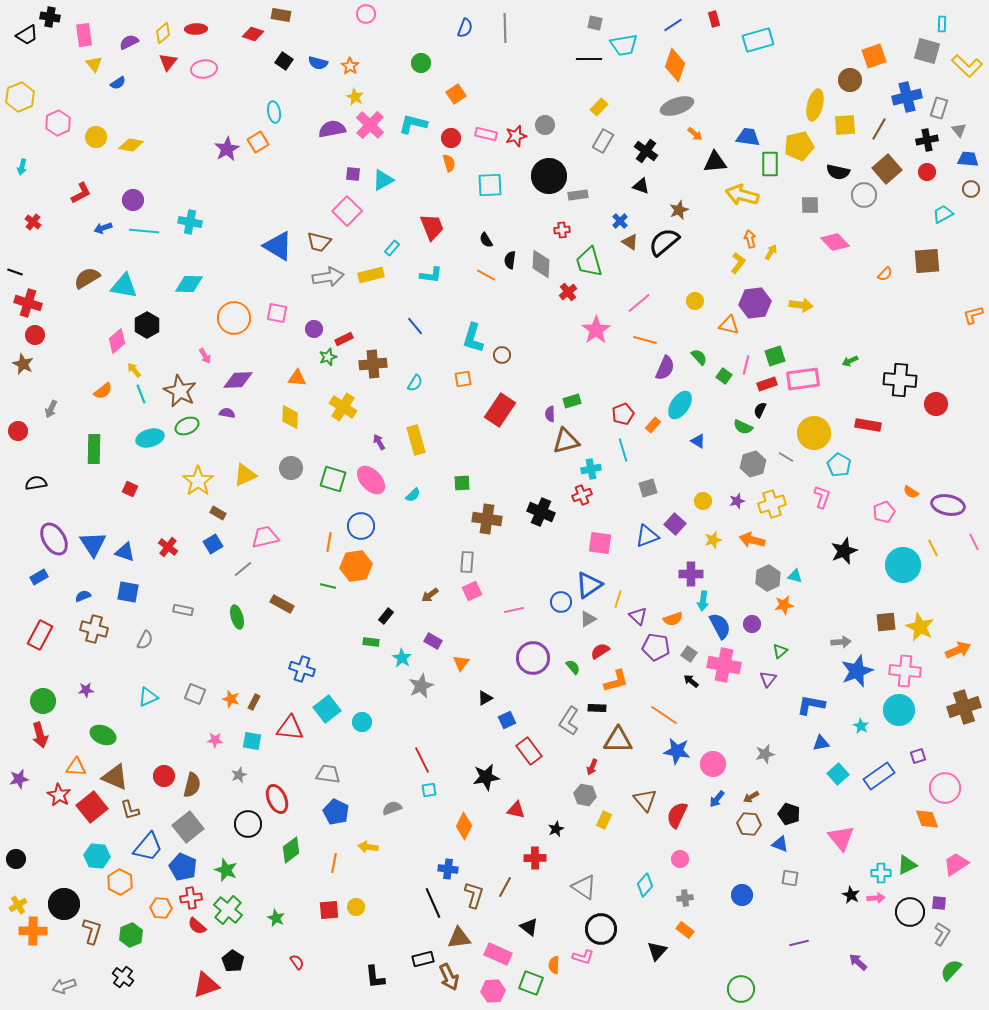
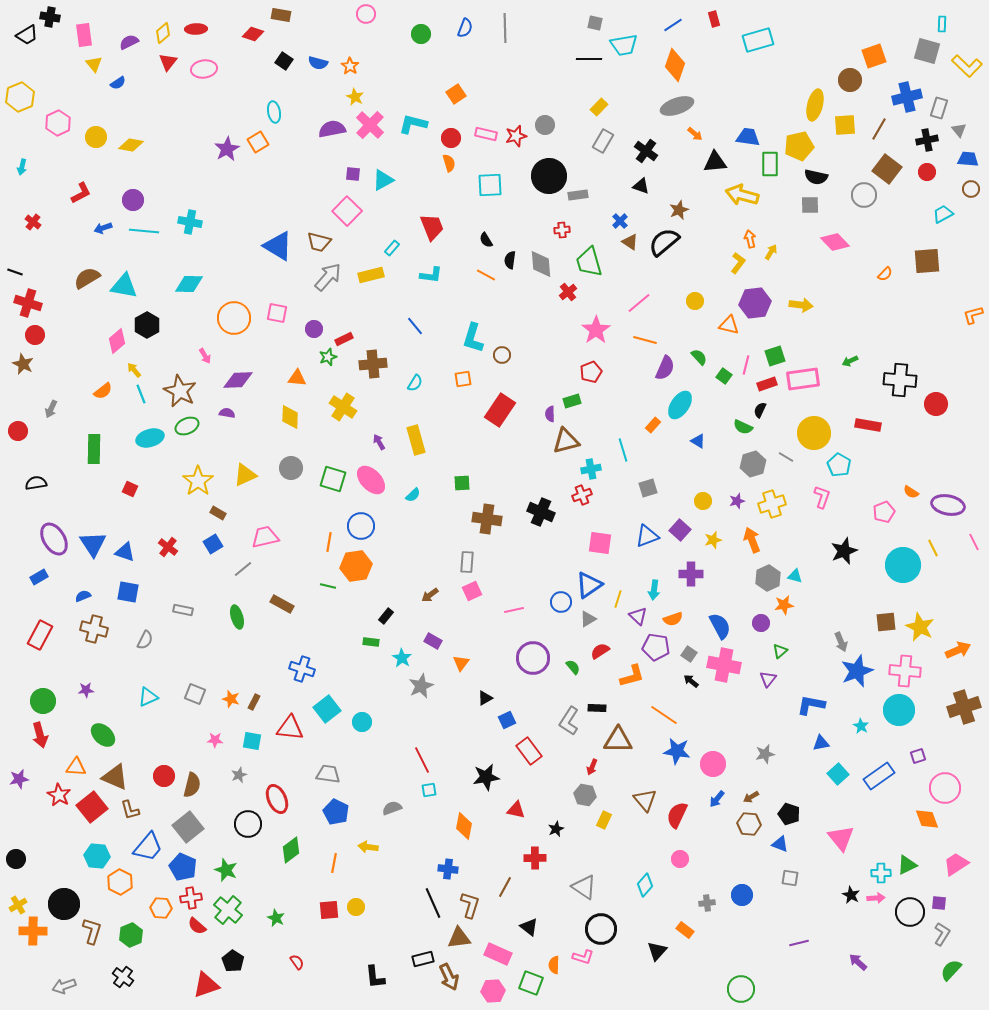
green circle at (421, 63): moved 29 px up
brown square at (887, 169): rotated 12 degrees counterclockwise
black semicircle at (838, 172): moved 22 px left, 5 px down
gray diamond at (541, 264): rotated 8 degrees counterclockwise
gray arrow at (328, 277): rotated 40 degrees counterclockwise
red pentagon at (623, 414): moved 32 px left, 42 px up
purple square at (675, 524): moved 5 px right, 6 px down
orange arrow at (752, 540): rotated 55 degrees clockwise
cyan arrow at (703, 601): moved 49 px left, 11 px up
purple circle at (752, 624): moved 9 px right, 1 px up
gray arrow at (841, 642): rotated 72 degrees clockwise
orange L-shape at (616, 681): moved 16 px right, 5 px up
green ellipse at (103, 735): rotated 20 degrees clockwise
orange diamond at (464, 826): rotated 16 degrees counterclockwise
brown L-shape at (474, 895): moved 4 px left, 10 px down
gray cross at (685, 898): moved 22 px right, 5 px down
